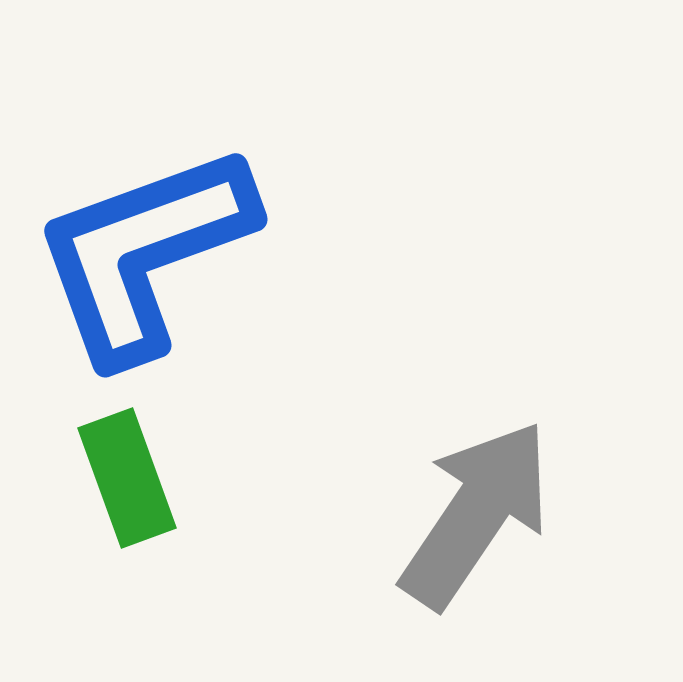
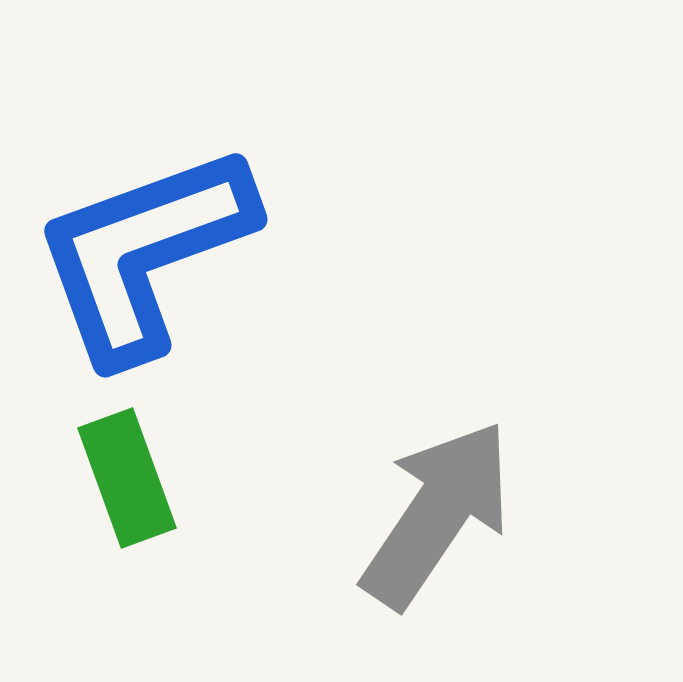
gray arrow: moved 39 px left
